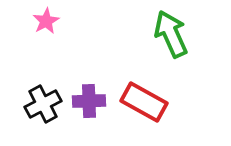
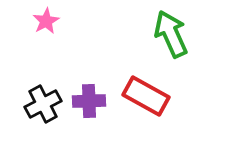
red rectangle: moved 2 px right, 6 px up
